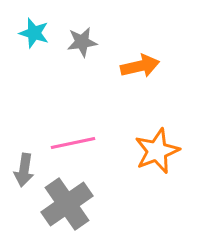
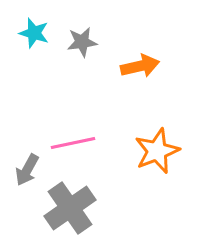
gray arrow: moved 3 px right; rotated 20 degrees clockwise
gray cross: moved 3 px right, 4 px down
